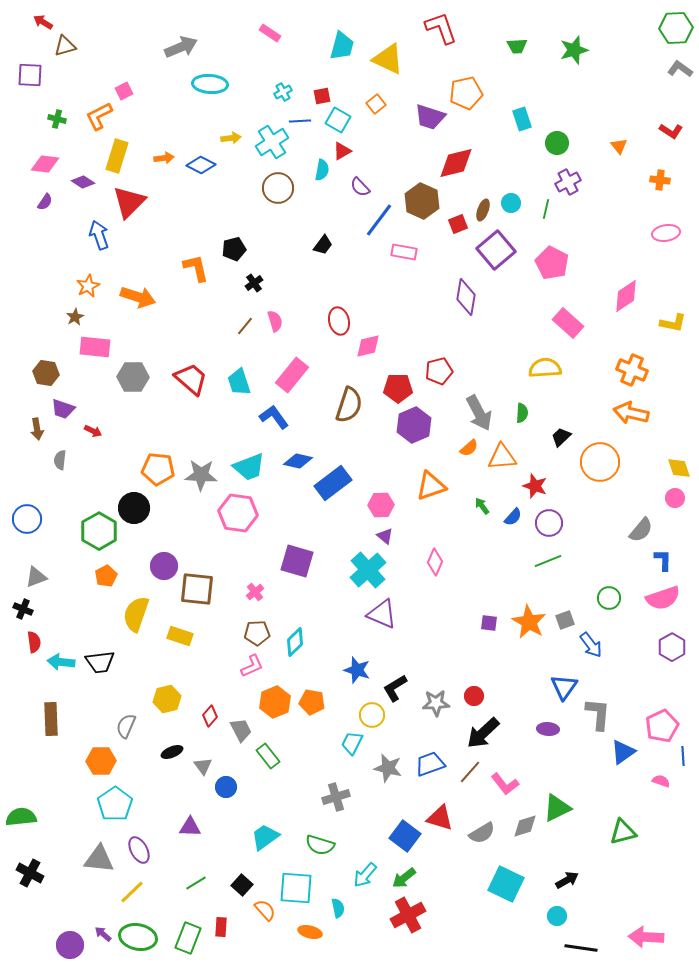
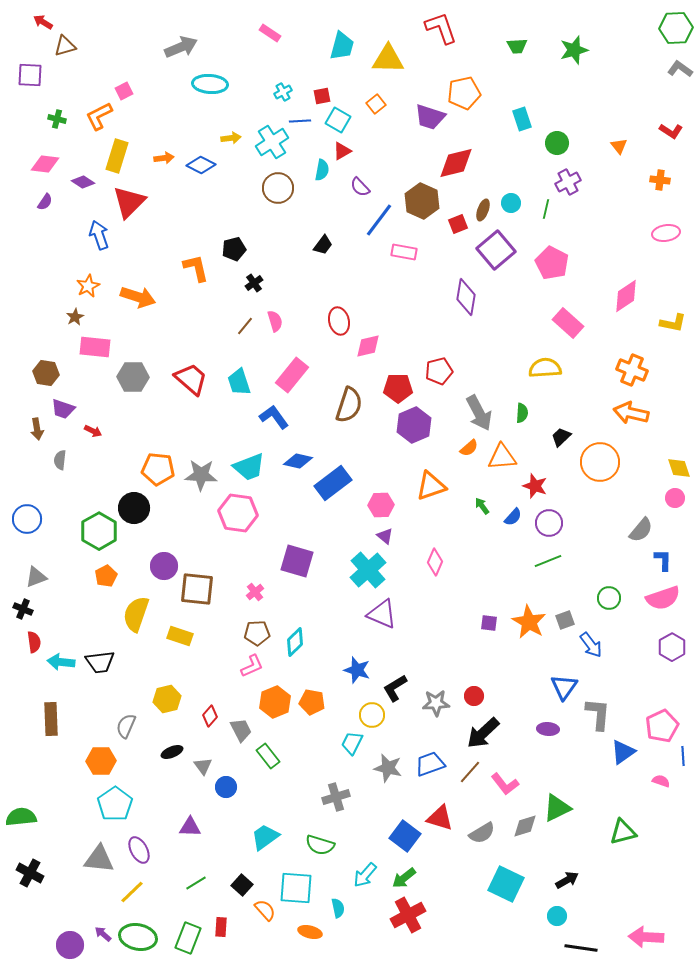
yellow triangle at (388, 59): rotated 24 degrees counterclockwise
orange pentagon at (466, 93): moved 2 px left
